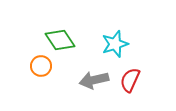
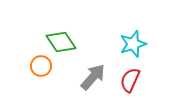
green diamond: moved 1 px right, 2 px down
cyan star: moved 18 px right
gray arrow: moved 1 px left, 3 px up; rotated 144 degrees clockwise
